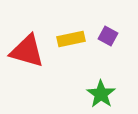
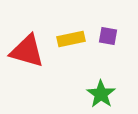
purple square: rotated 18 degrees counterclockwise
